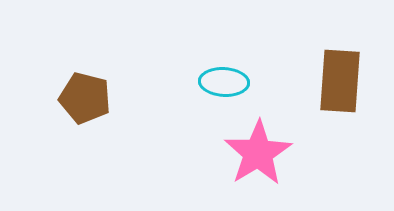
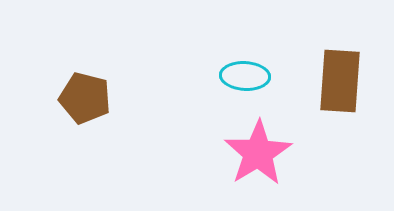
cyan ellipse: moved 21 px right, 6 px up
